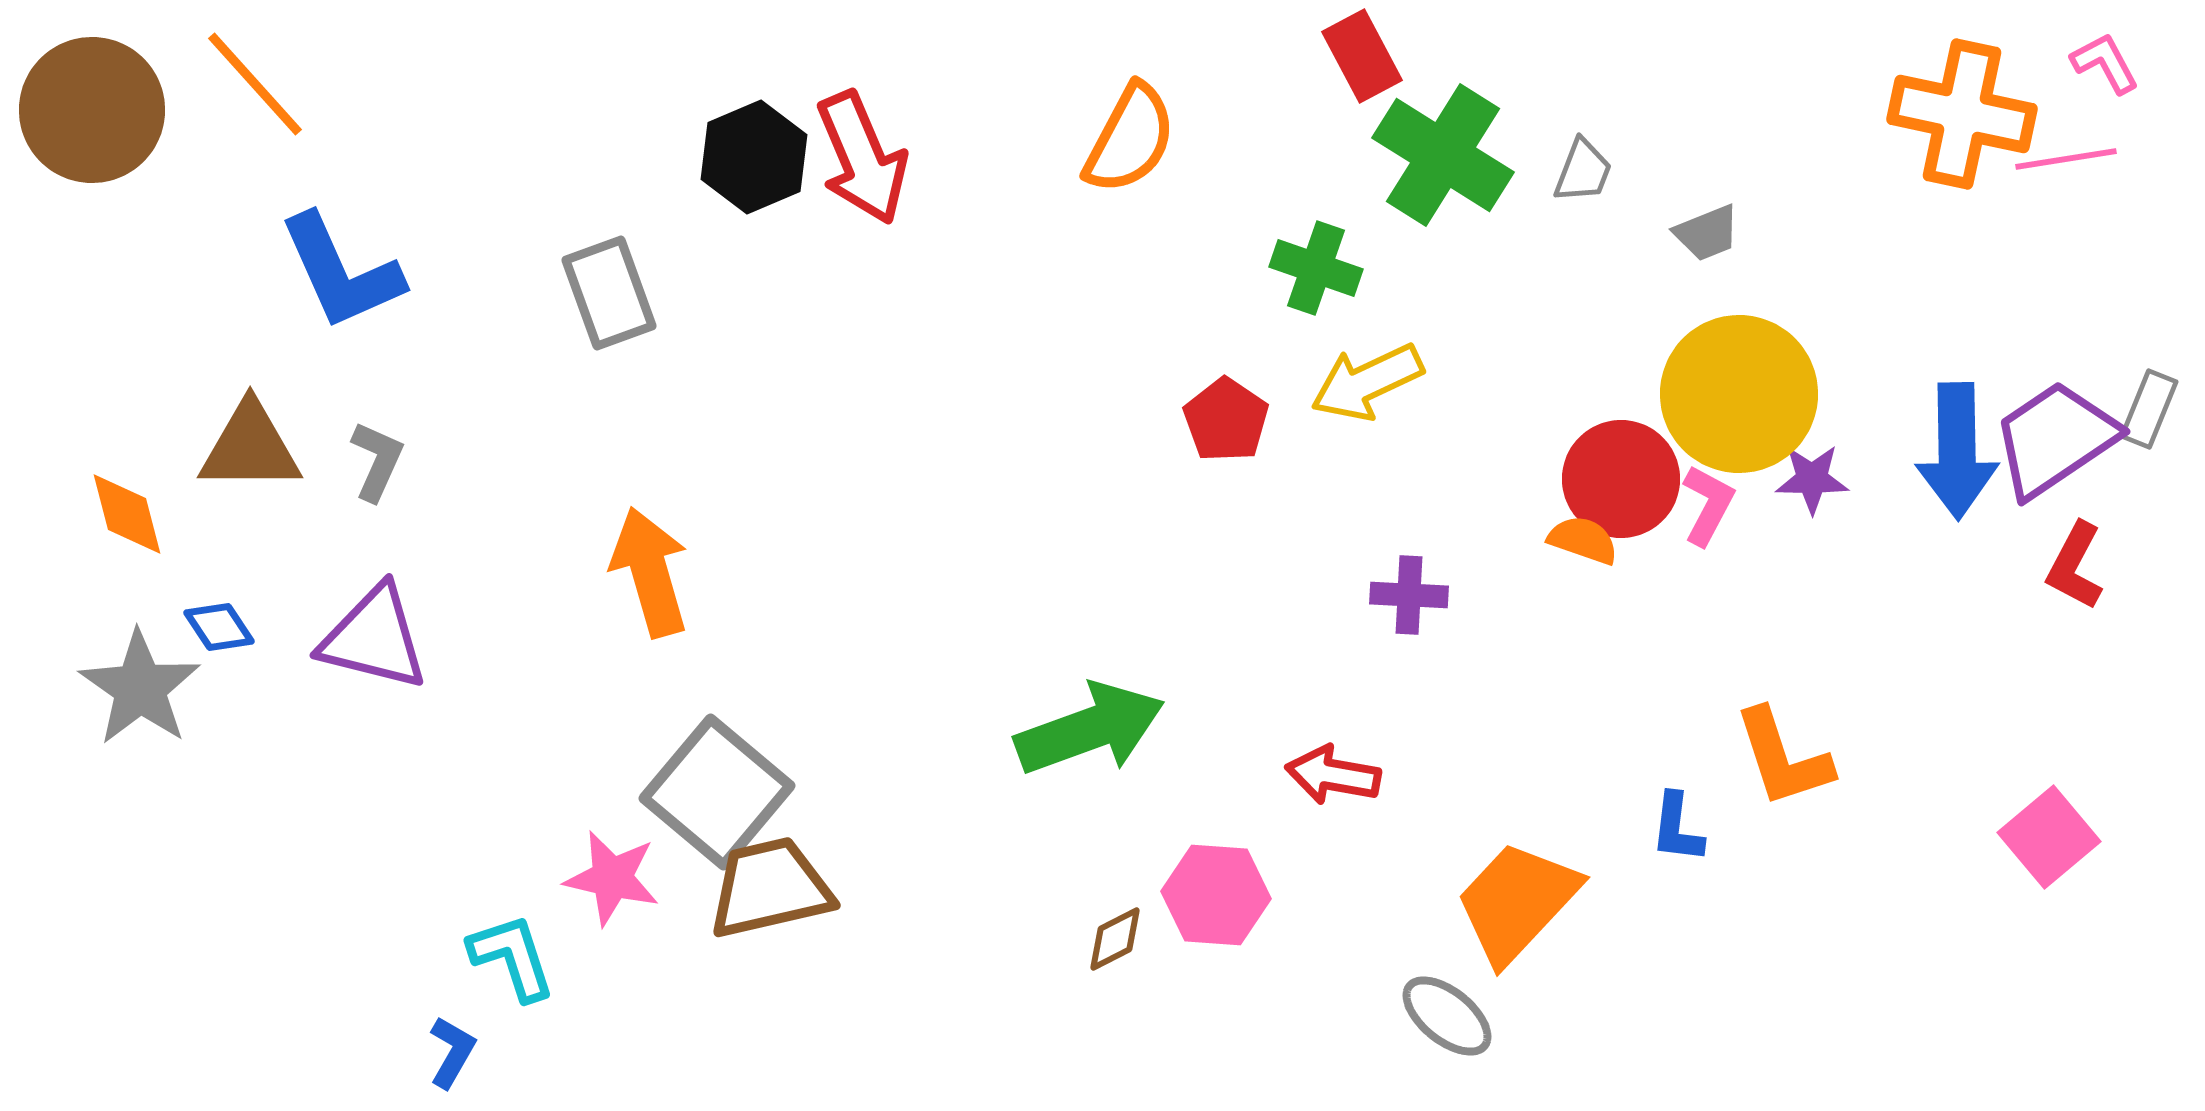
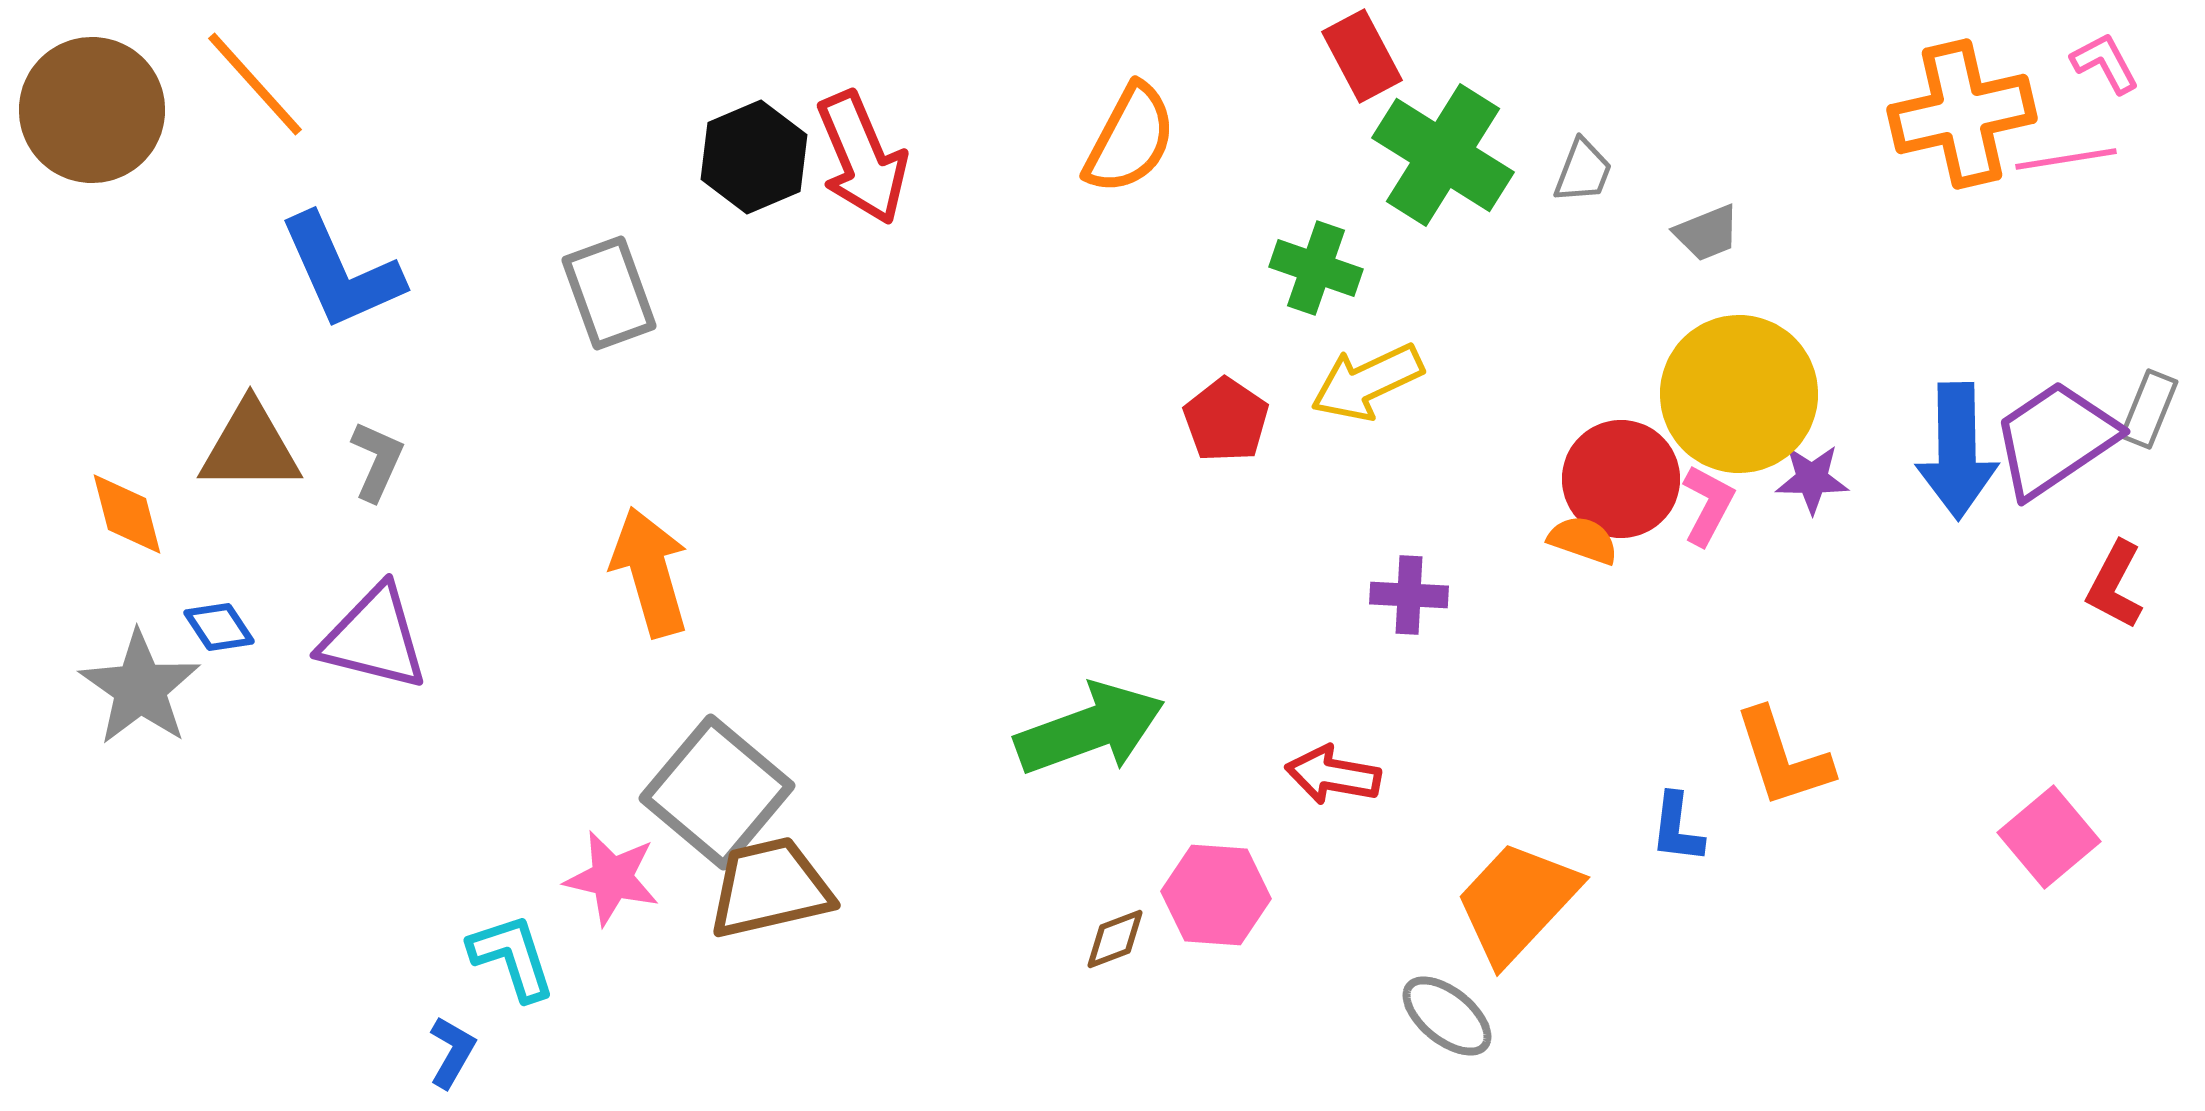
orange cross at (1962, 114): rotated 25 degrees counterclockwise
red L-shape at (2075, 566): moved 40 px right, 19 px down
brown diamond at (1115, 939): rotated 6 degrees clockwise
